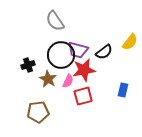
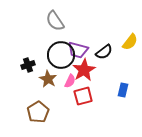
red star: rotated 20 degrees counterclockwise
pink semicircle: moved 2 px right
brown pentagon: rotated 25 degrees counterclockwise
